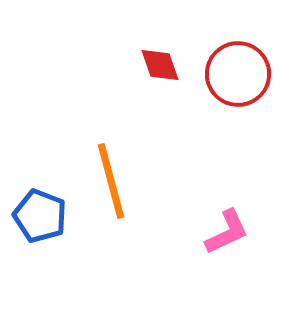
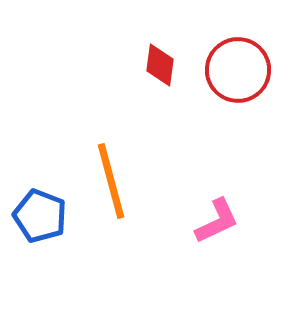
red diamond: rotated 27 degrees clockwise
red circle: moved 4 px up
pink L-shape: moved 10 px left, 11 px up
